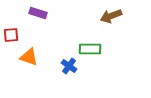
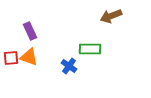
purple rectangle: moved 8 px left, 18 px down; rotated 48 degrees clockwise
red square: moved 23 px down
